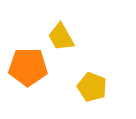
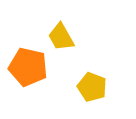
orange pentagon: rotated 12 degrees clockwise
